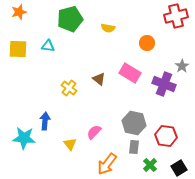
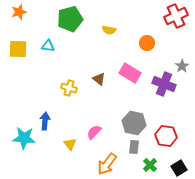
red cross: rotated 10 degrees counterclockwise
yellow semicircle: moved 1 px right, 2 px down
yellow cross: rotated 21 degrees counterclockwise
